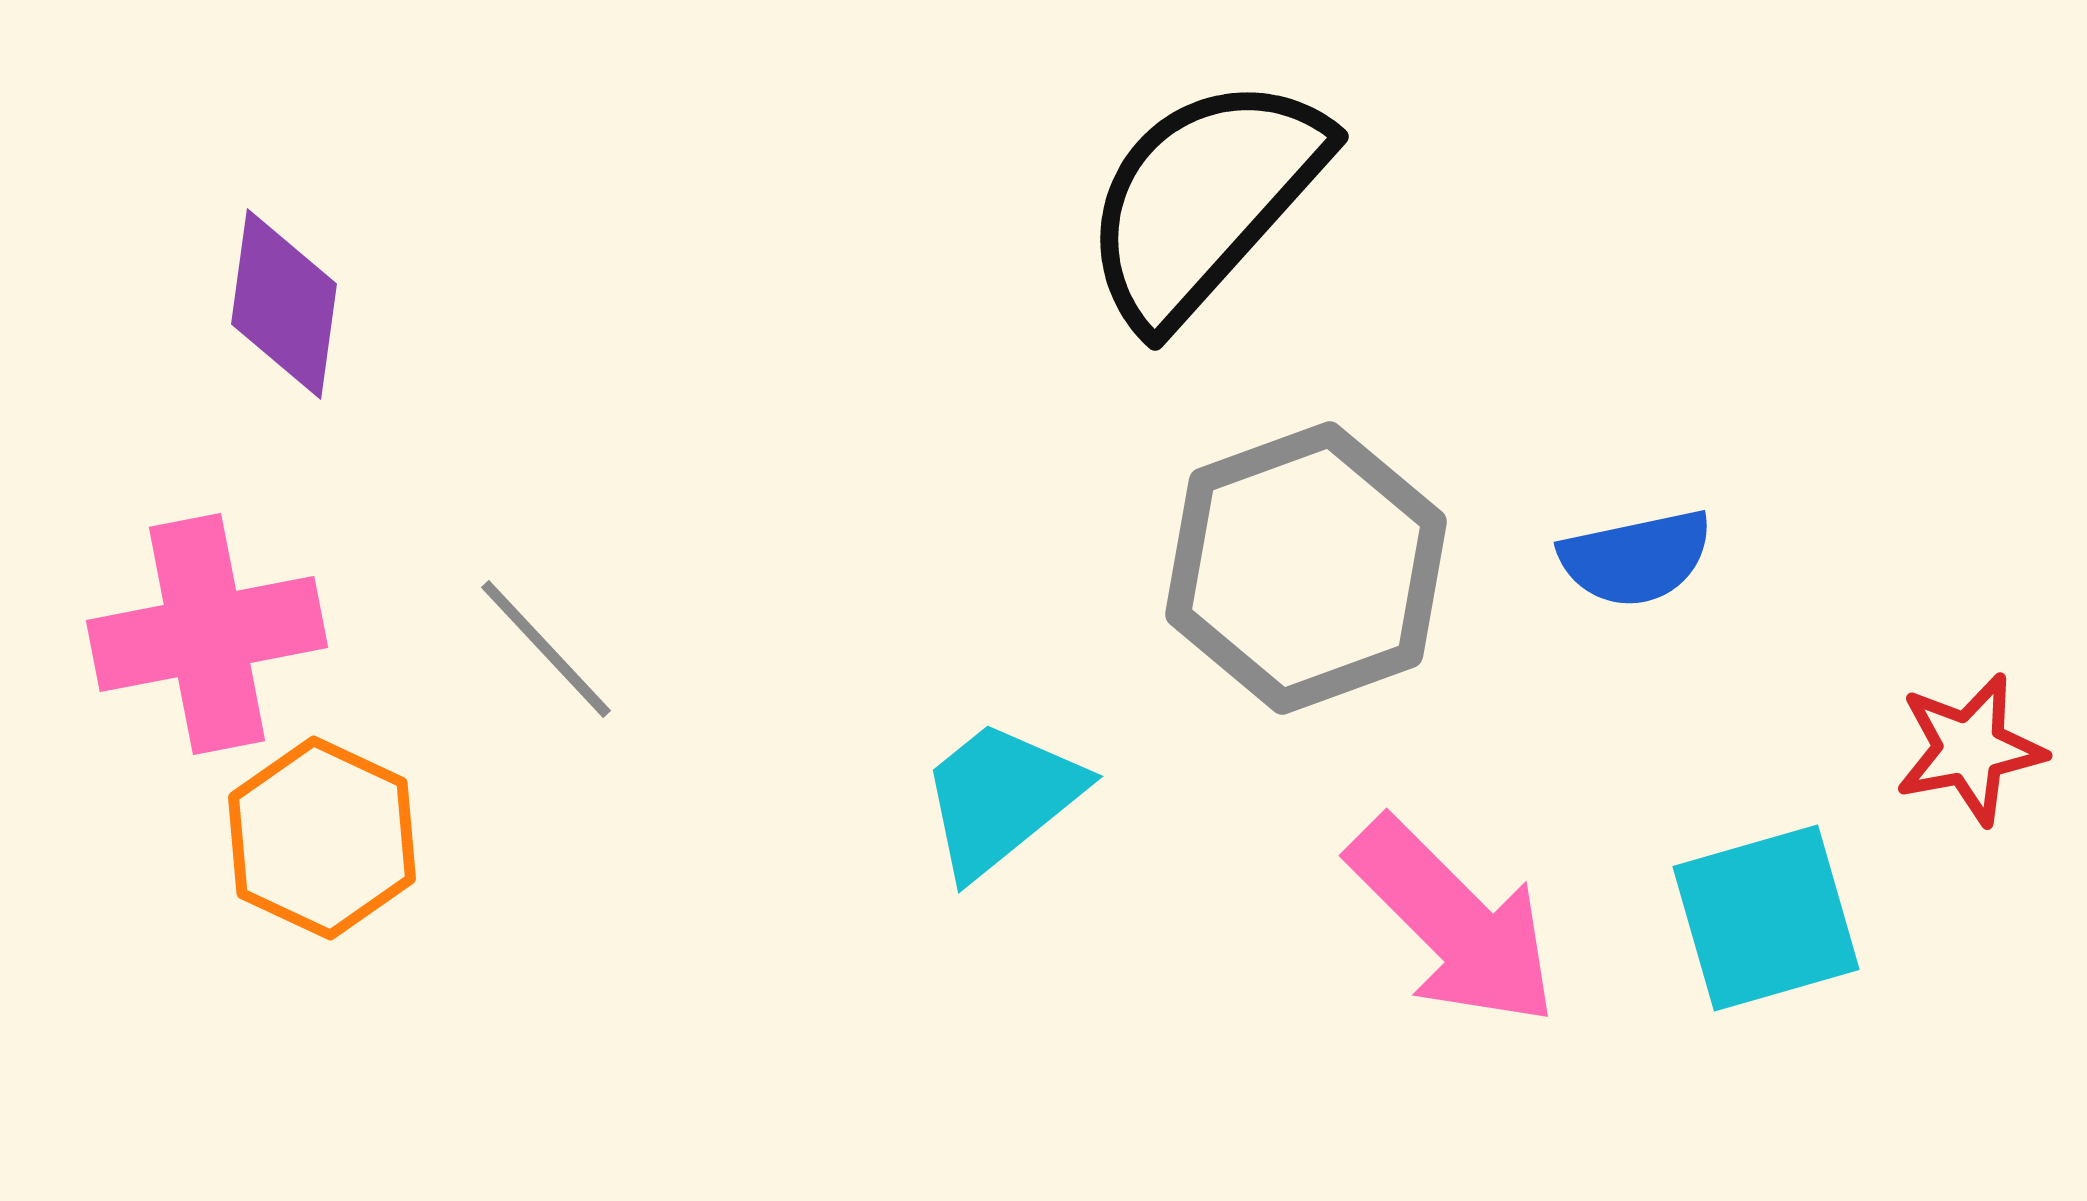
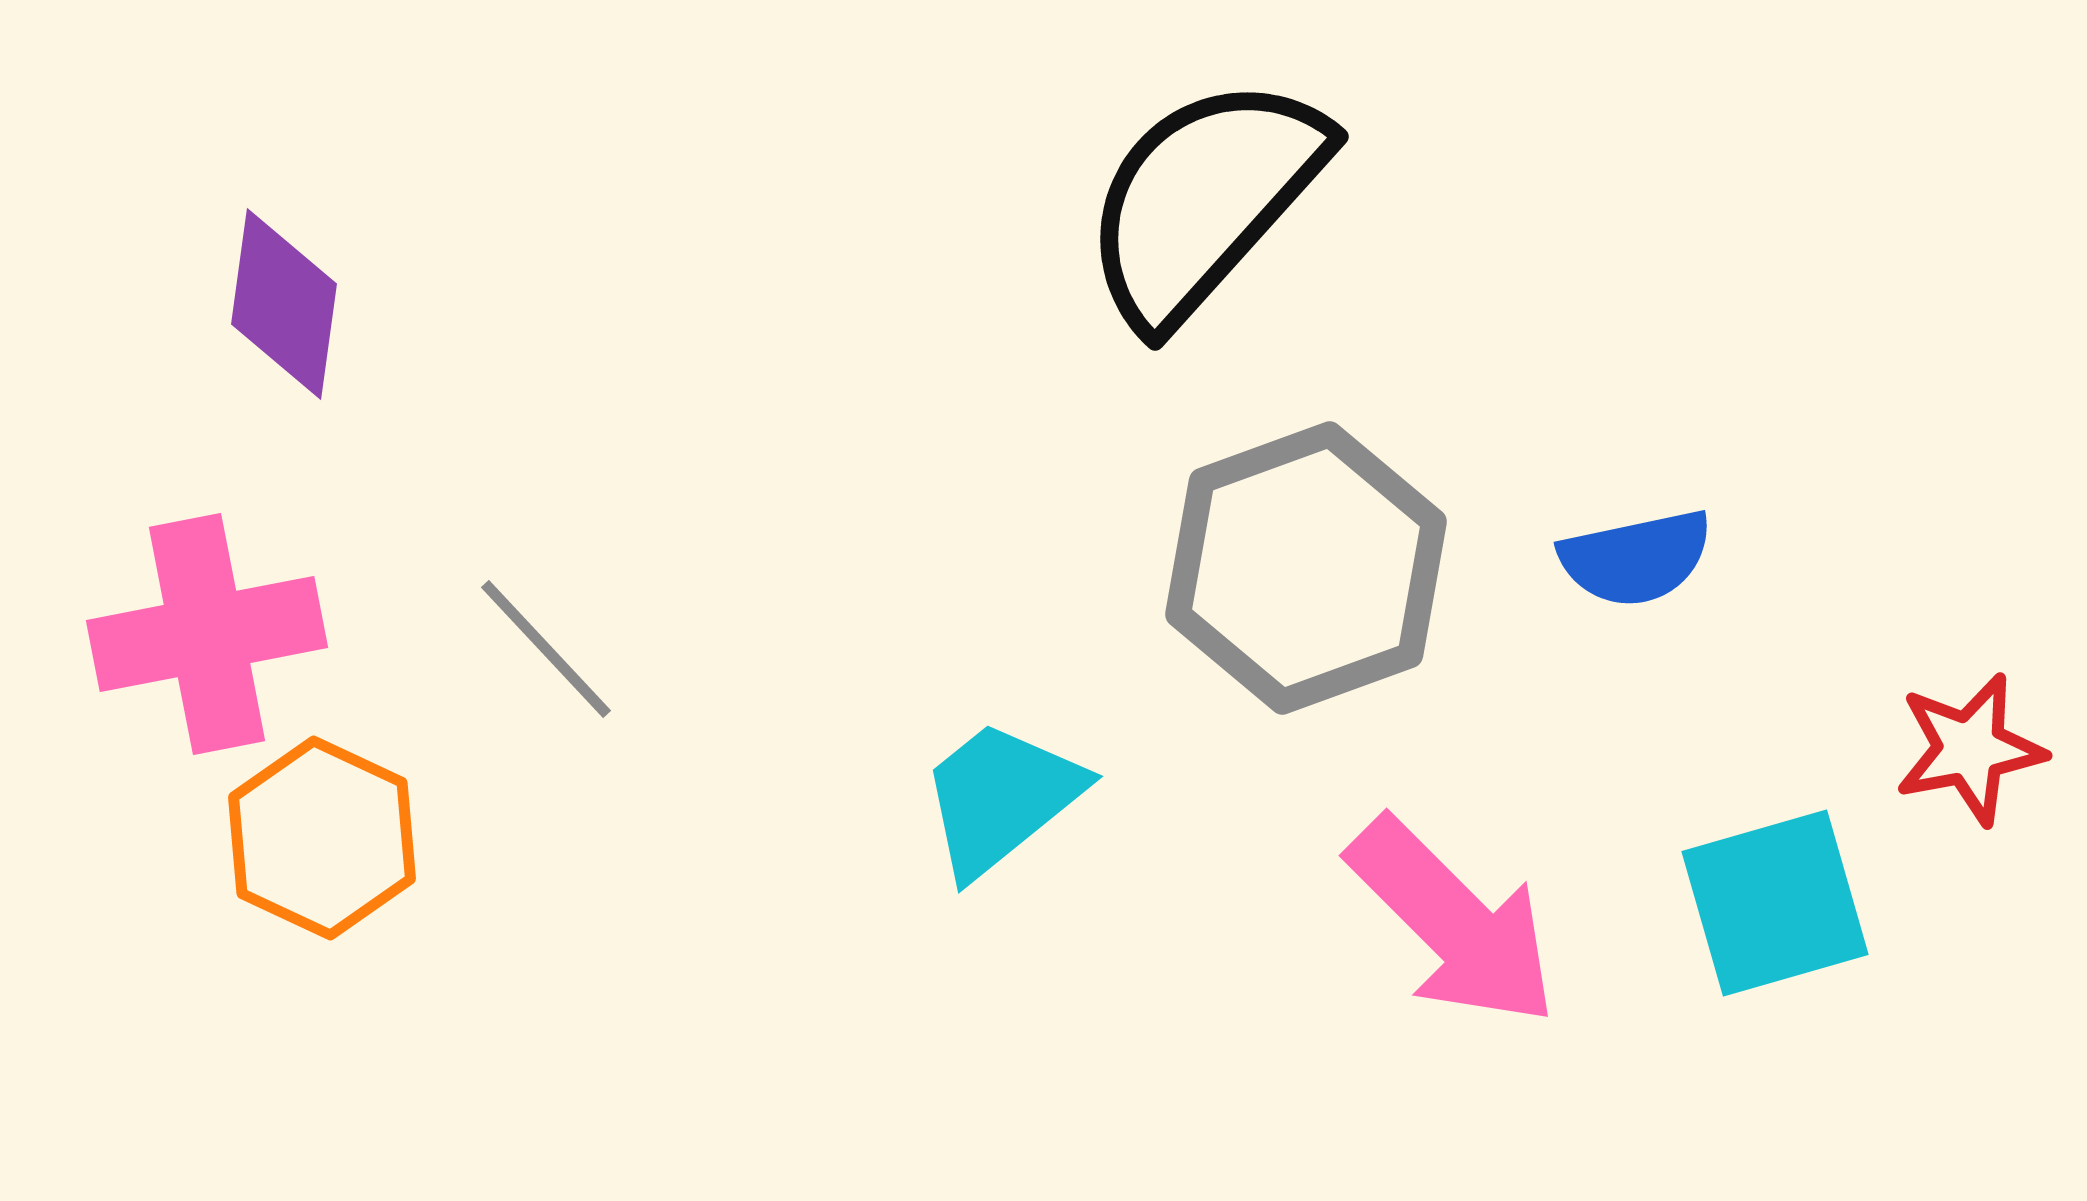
cyan square: moved 9 px right, 15 px up
